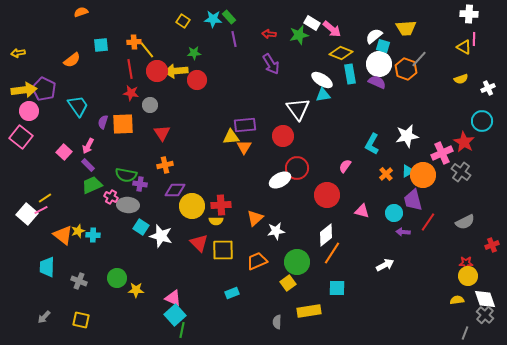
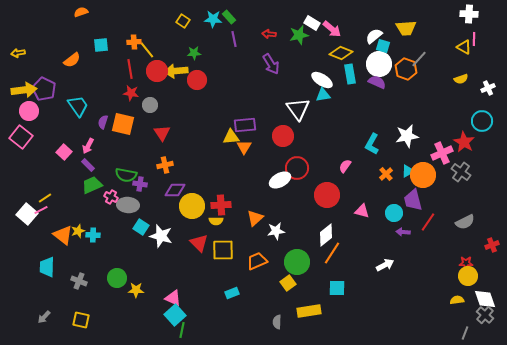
orange square at (123, 124): rotated 15 degrees clockwise
